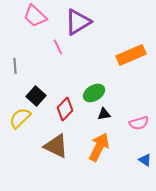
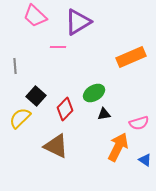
pink line: rotated 63 degrees counterclockwise
orange rectangle: moved 2 px down
orange arrow: moved 19 px right
